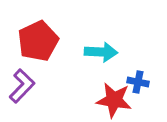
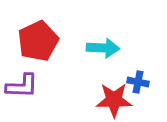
cyan arrow: moved 2 px right, 4 px up
purple L-shape: rotated 48 degrees clockwise
red star: rotated 9 degrees counterclockwise
